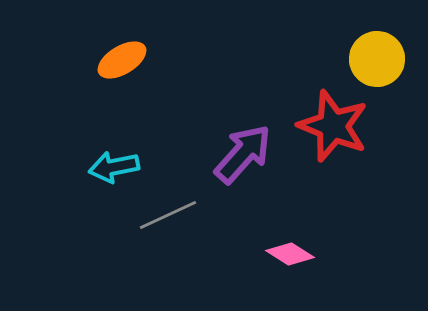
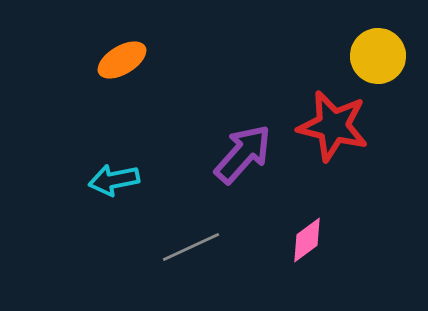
yellow circle: moved 1 px right, 3 px up
red star: rotated 8 degrees counterclockwise
cyan arrow: moved 13 px down
gray line: moved 23 px right, 32 px down
pink diamond: moved 17 px right, 14 px up; rotated 69 degrees counterclockwise
